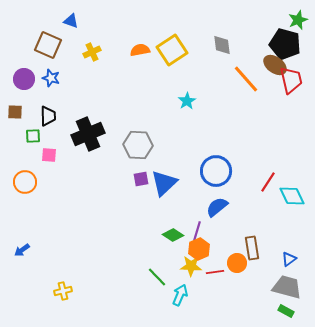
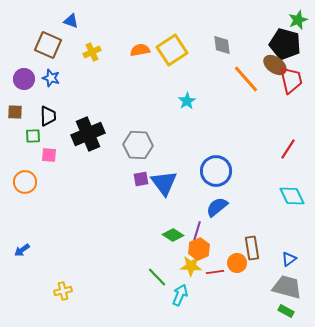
red line at (268, 182): moved 20 px right, 33 px up
blue triangle at (164, 183): rotated 24 degrees counterclockwise
